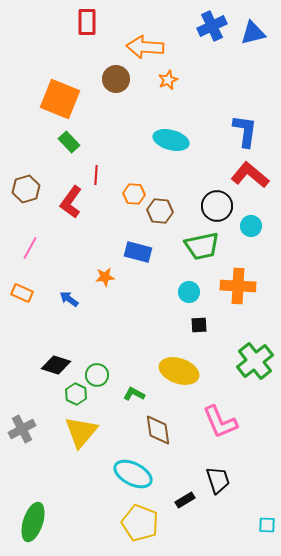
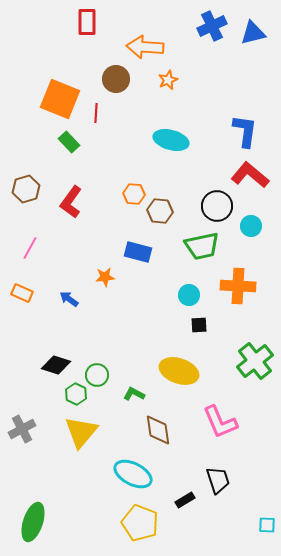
red line at (96, 175): moved 62 px up
cyan circle at (189, 292): moved 3 px down
